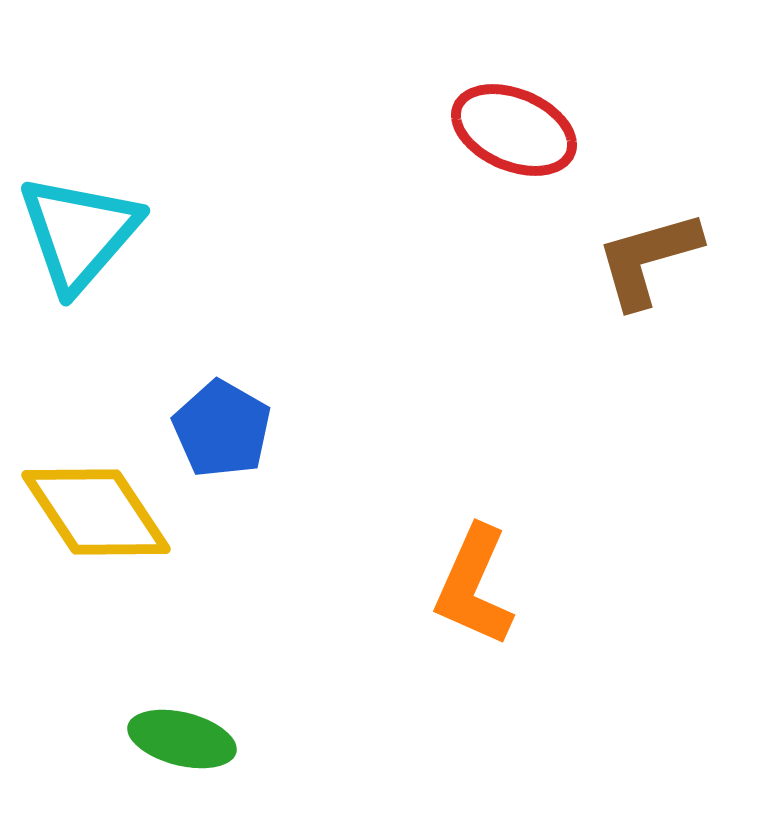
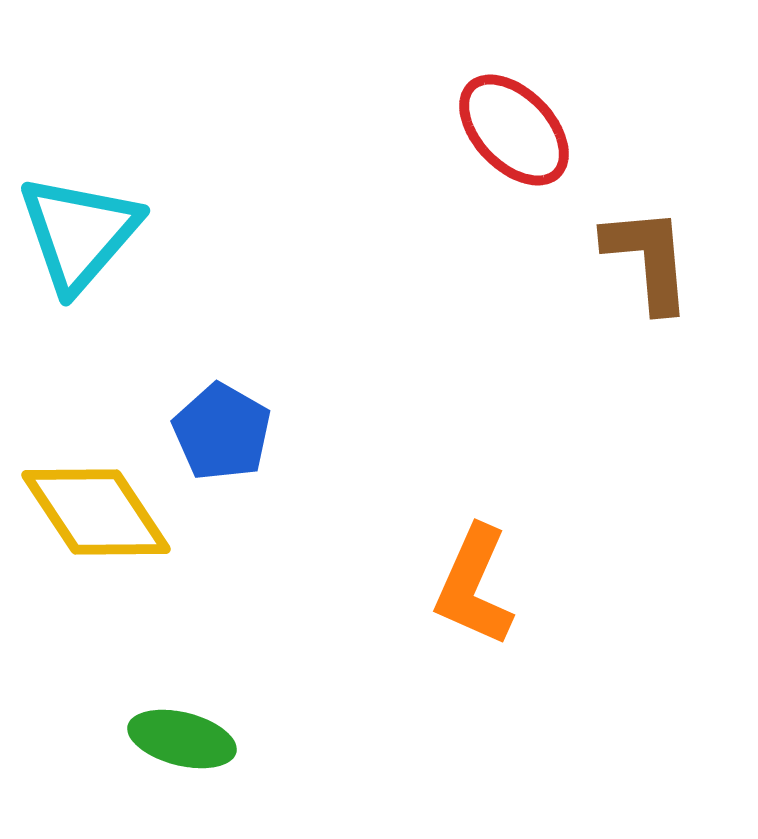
red ellipse: rotated 23 degrees clockwise
brown L-shape: rotated 101 degrees clockwise
blue pentagon: moved 3 px down
